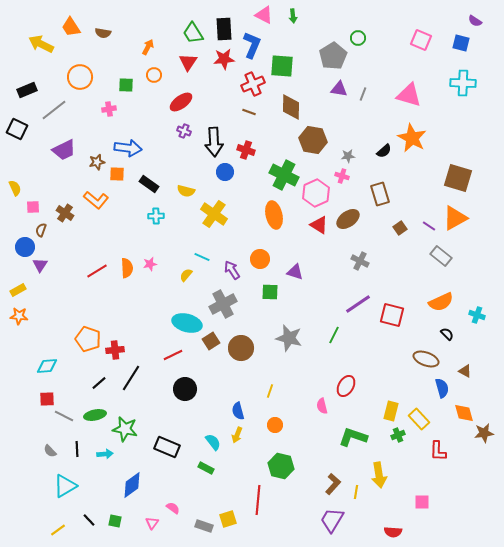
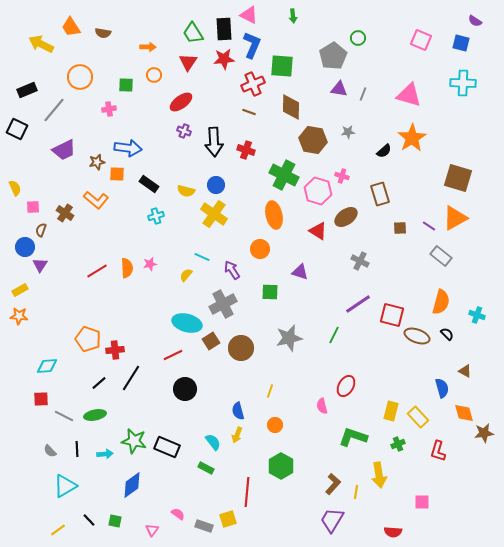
pink triangle at (264, 15): moved 15 px left
orange arrow at (148, 47): rotated 63 degrees clockwise
gray line at (54, 110): rotated 12 degrees counterclockwise
orange star at (412, 138): rotated 12 degrees clockwise
gray star at (348, 156): moved 24 px up
blue circle at (225, 172): moved 9 px left, 13 px down
pink hexagon at (316, 193): moved 2 px right, 2 px up; rotated 20 degrees counterclockwise
cyan cross at (156, 216): rotated 14 degrees counterclockwise
brown ellipse at (348, 219): moved 2 px left, 2 px up
red triangle at (319, 225): moved 1 px left, 6 px down
brown square at (400, 228): rotated 32 degrees clockwise
orange circle at (260, 259): moved 10 px up
purple triangle at (295, 272): moved 5 px right
yellow rectangle at (18, 290): moved 2 px right
orange semicircle at (441, 302): rotated 50 degrees counterclockwise
gray star at (289, 338): rotated 28 degrees counterclockwise
brown ellipse at (426, 359): moved 9 px left, 23 px up
red square at (47, 399): moved 6 px left
yellow rectangle at (419, 419): moved 1 px left, 2 px up
green star at (125, 429): moved 9 px right, 12 px down
green cross at (398, 435): moved 9 px down
red L-shape at (438, 451): rotated 15 degrees clockwise
green hexagon at (281, 466): rotated 15 degrees clockwise
red line at (258, 500): moved 11 px left, 8 px up
pink semicircle at (173, 508): moved 5 px right, 6 px down
pink triangle at (152, 523): moved 7 px down
